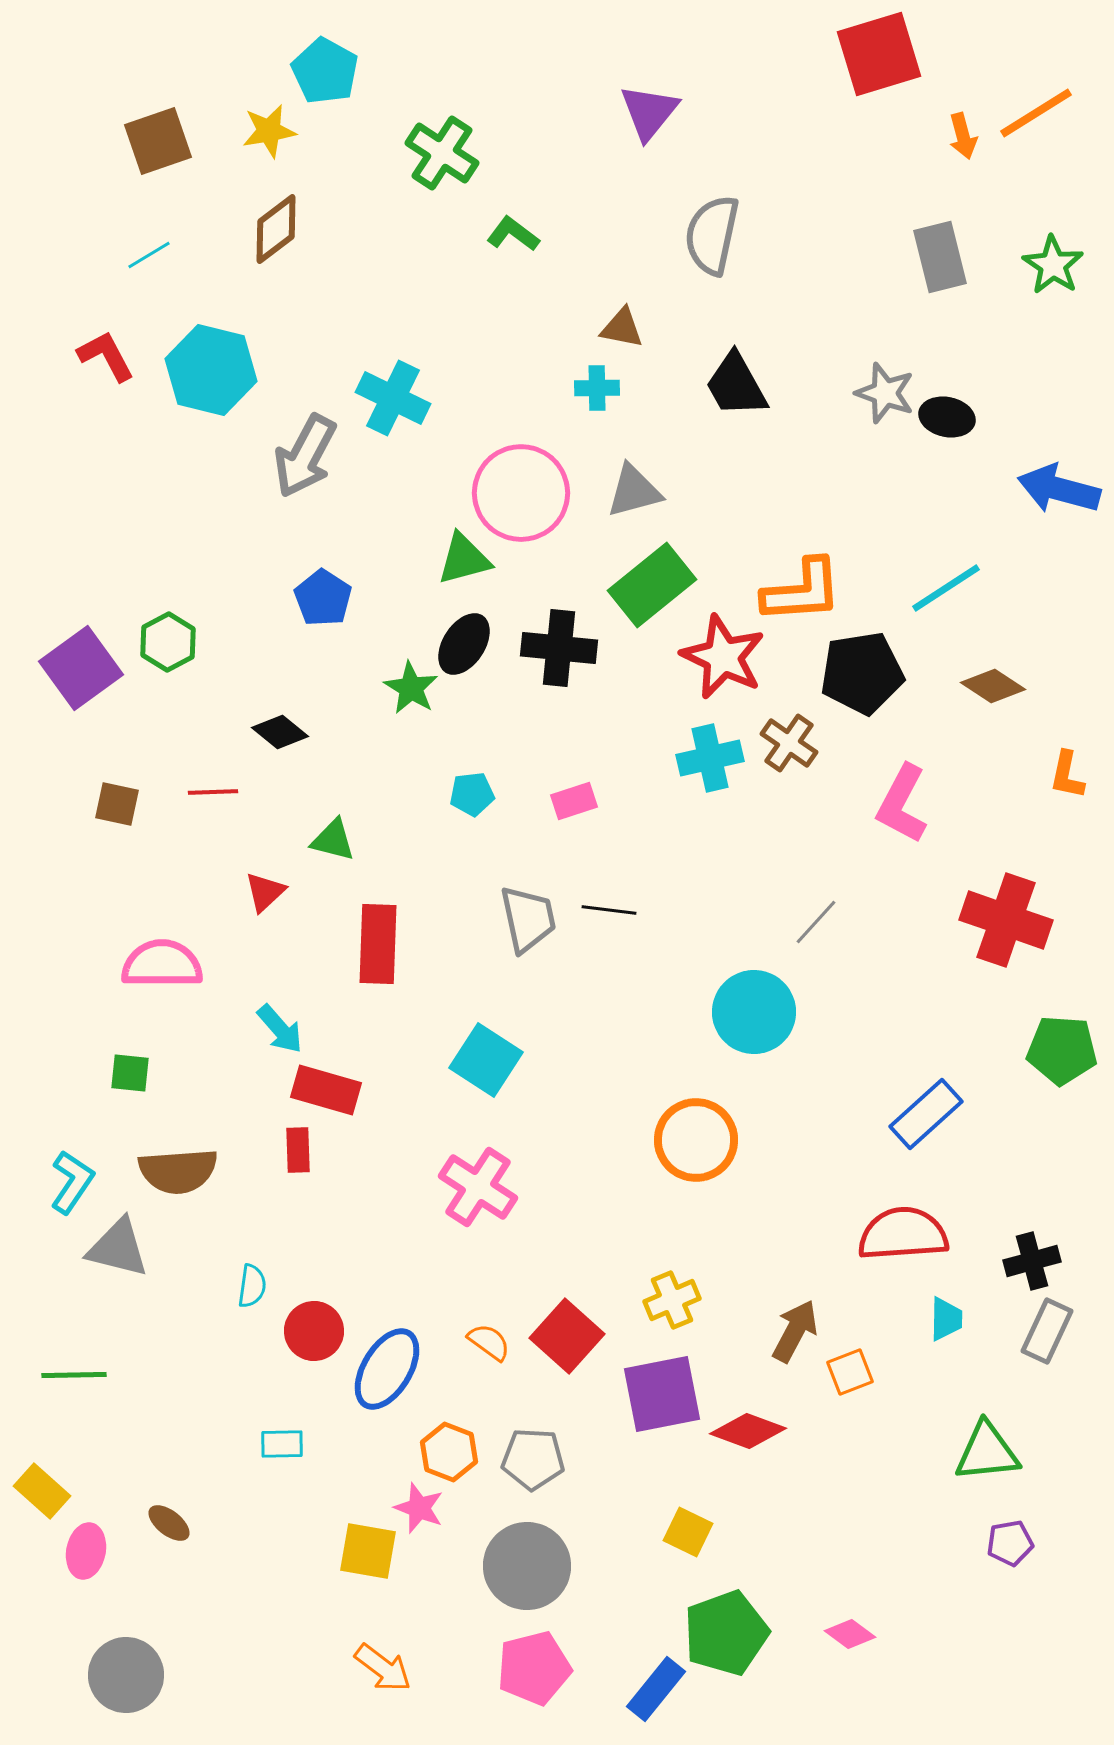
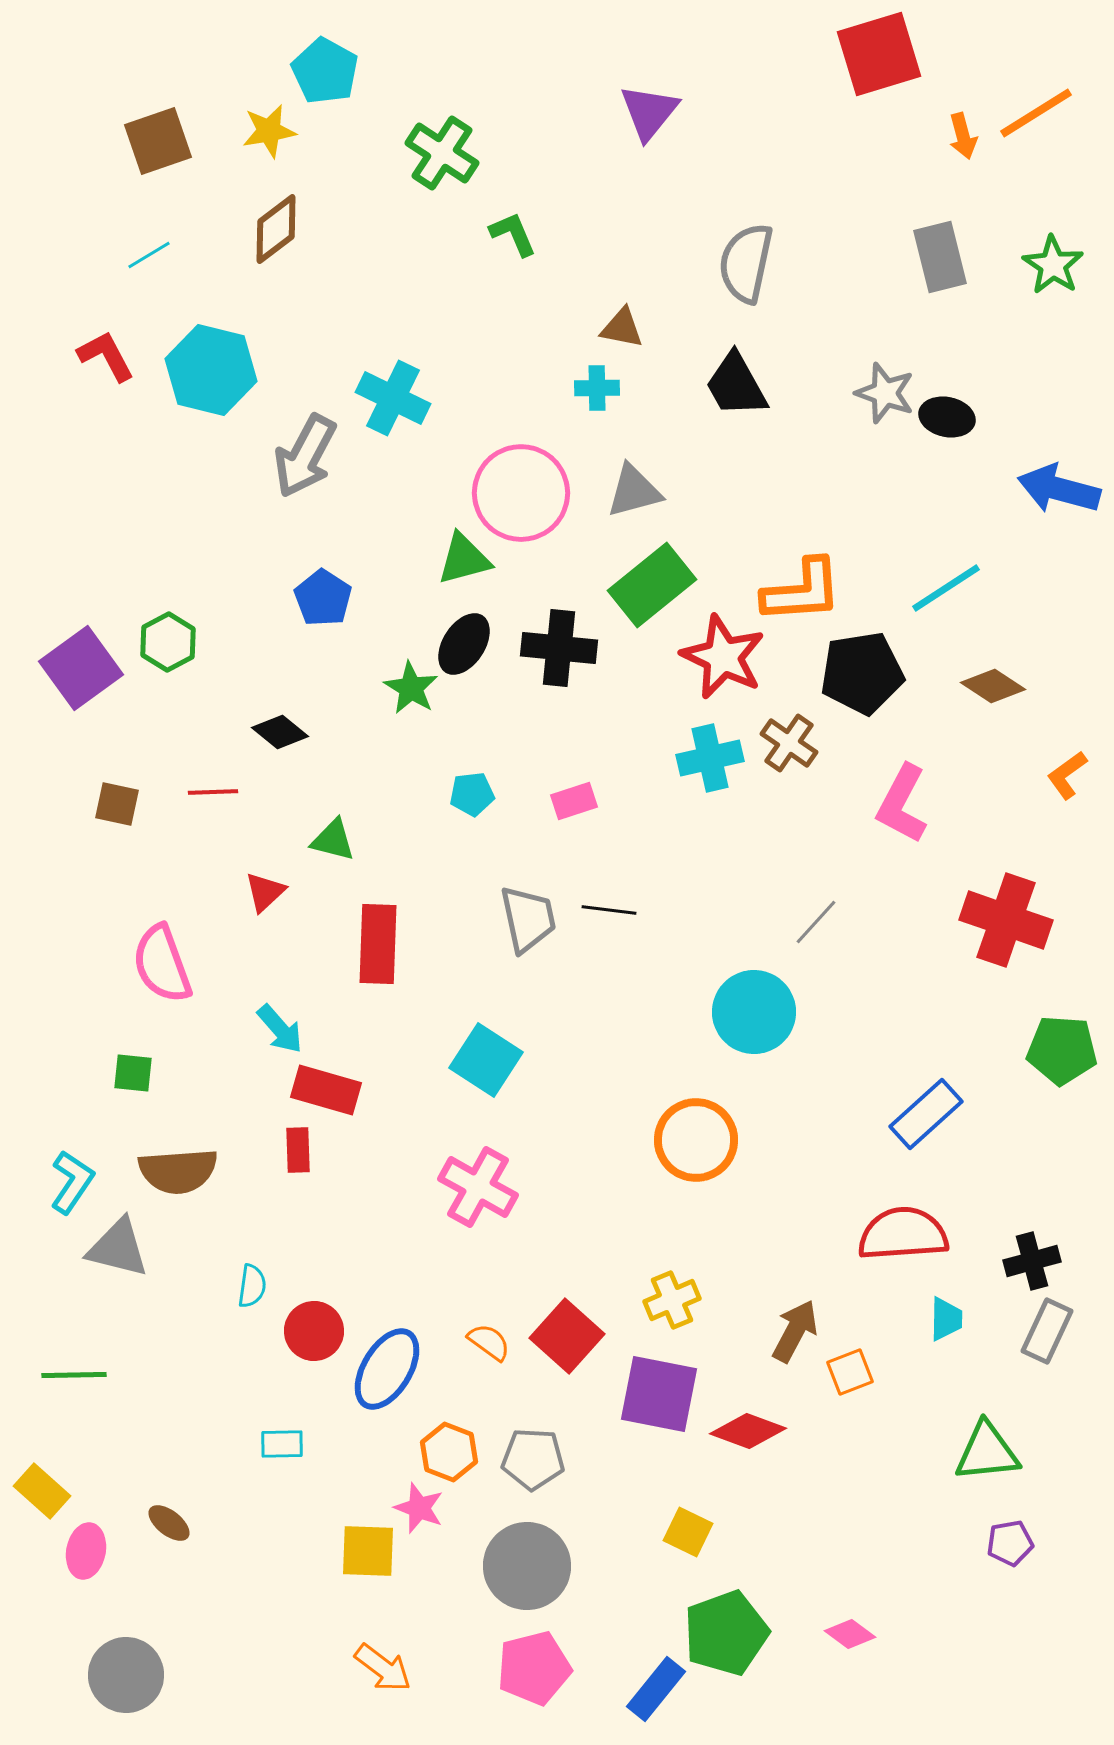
green L-shape at (513, 234): rotated 30 degrees clockwise
gray semicircle at (712, 235): moved 34 px right, 28 px down
orange L-shape at (1067, 775): rotated 42 degrees clockwise
pink semicircle at (162, 964): rotated 110 degrees counterclockwise
green square at (130, 1073): moved 3 px right
pink cross at (478, 1187): rotated 4 degrees counterclockwise
purple square at (662, 1394): moved 3 px left; rotated 22 degrees clockwise
yellow square at (368, 1551): rotated 8 degrees counterclockwise
